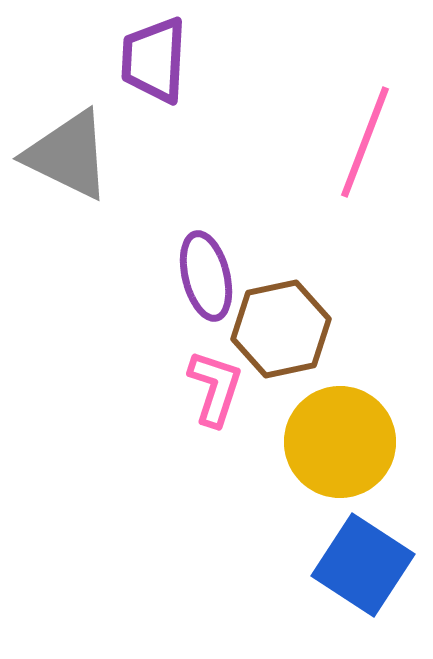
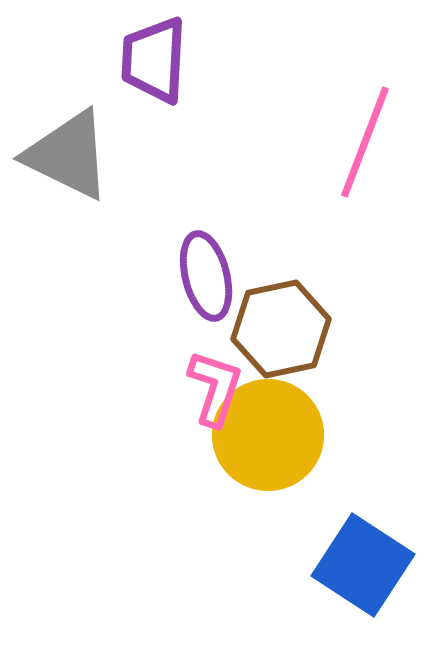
yellow circle: moved 72 px left, 7 px up
